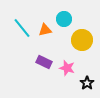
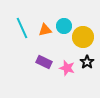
cyan circle: moved 7 px down
cyan line: rotated 15 degrees clockwise
yellow circle: moved 1 px right, 3 px up
black star: moved 21 px up
